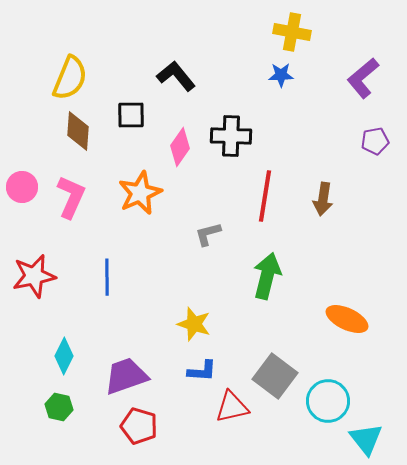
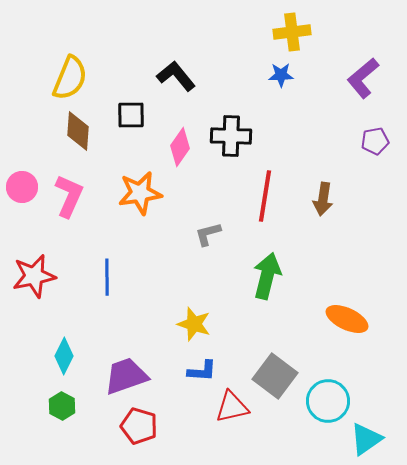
yellow cross: rotated 18 degrees counterclockwise
orange star: rotated 15 degrees clockwise
pink L-shape: moved 2 px left, 1 px up
green hexagon: moved 3 px right, 1 px up; rotated 16 degrees clockwise
cyan triangle: rotated 33 degrees clockwise
